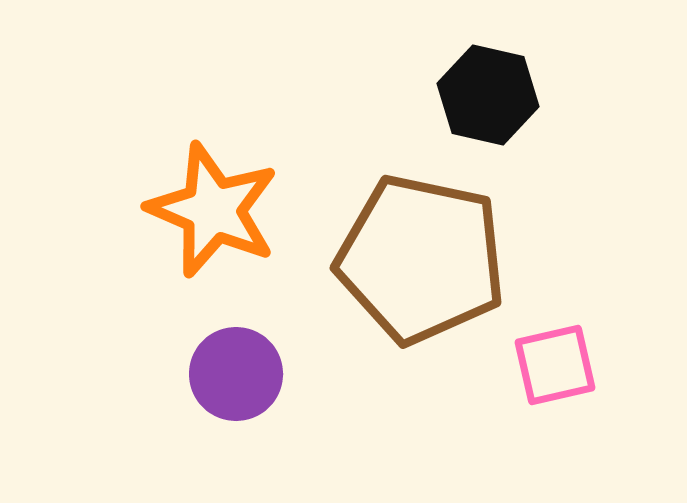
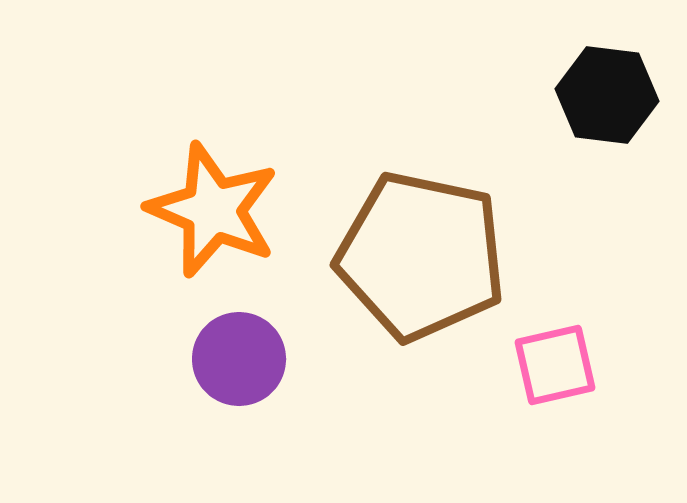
black hexagon: moved 119 px right; rotated 6 degrees counterclockwise
brown pentagon: moved 3 px up
purple circle: moved 3 px right, 15 px up
